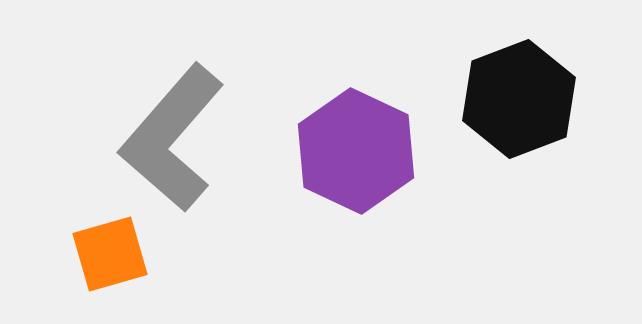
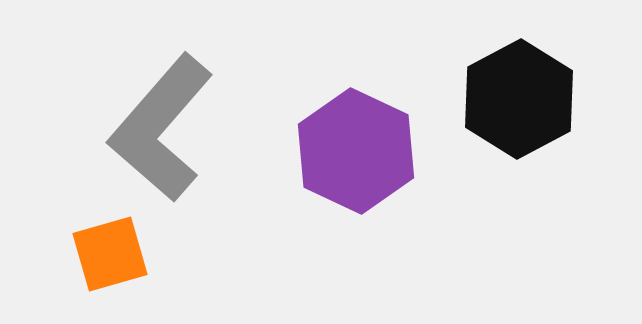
black hexagon: rotated 7 degrees counterclockwise
gray L-shape: moved 11 px left, 10 px up
